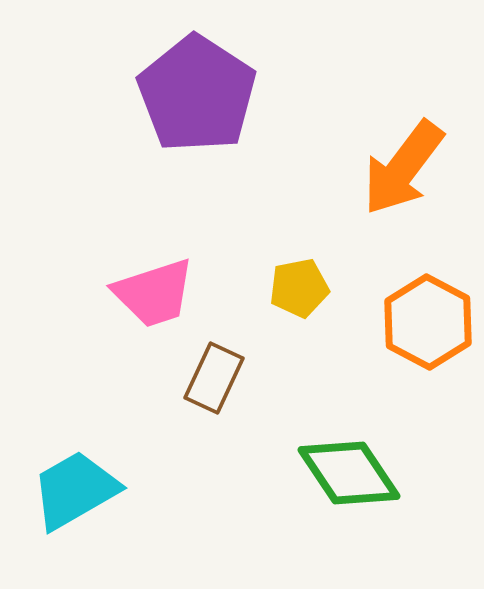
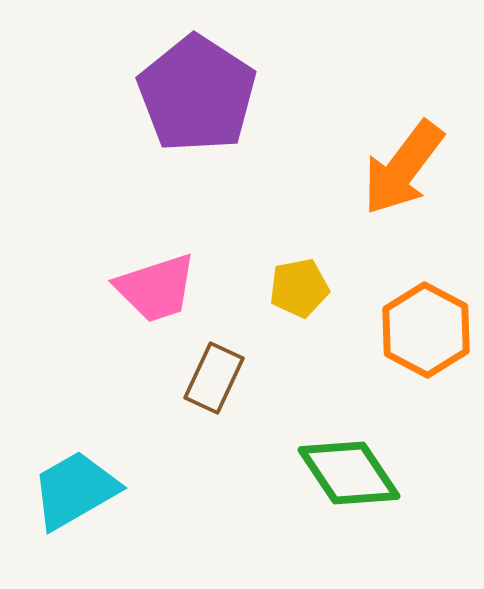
pink trapezoid: moved 2 px right, 5 px up
orange hexagon: moved 2 px left, 8 px down
